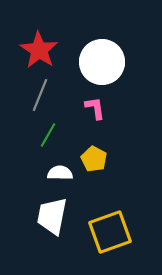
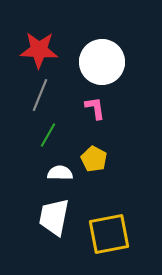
red star: rotated 30 degrees counterclockwise
white trapezoid: moved 2 px right, 1 px down
yellow square: moved 1 px left, 2 px down; rotated 9 degrees clockwise
